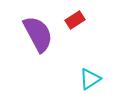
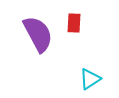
red rectangle: moved 1 px left, 3 px down; rotated 54 degrees counterclockwise
